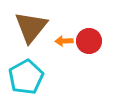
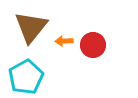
red circle: moved 4 px right, 4 px down
